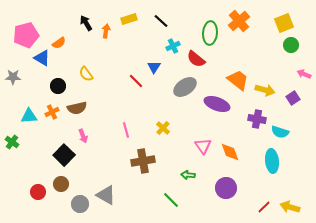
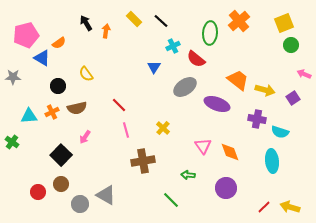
yellow rectangle at (129, 19): moved 5 px right; rotated 63 degrees clockwise
red line at (136, 81): moved 17 px left, 24 px down
pink arrow at (83, 136): moved 2 px right, 1 px down; rotated 56 degrees clockwise
black square at (64, 155): moved 3 px left
